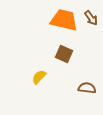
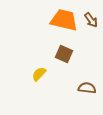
brown arrow: moved 2 px down
yellow semicircle: moved 3 px up
